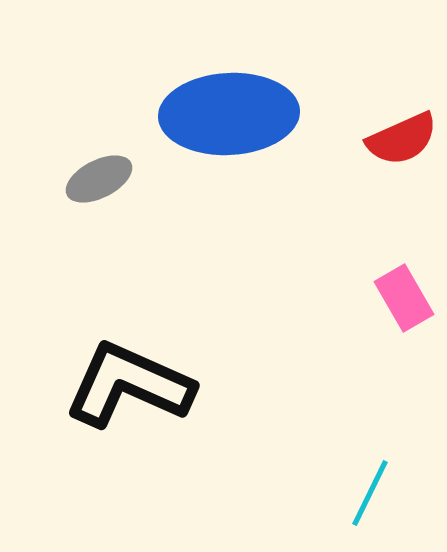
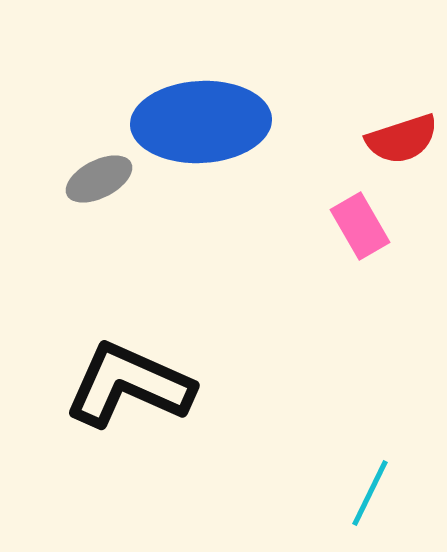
blue ellipse: moved 28 px left, 8 px down
red semicircle: rotated 6 degrees clockwise
pink rectangle: moved 44 px left, 72 px up
